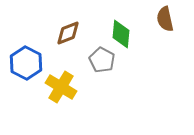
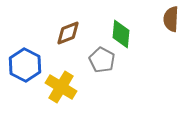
brown semicircle: moved 6 px right; rotated 15 degrees clockwise
blue hexagon: moved 1 px left, 2 px down
